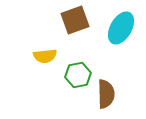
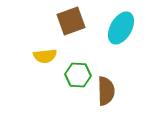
brown square: moved 4 px left, 1 px down
green hexagon: rotated 15 degrees clockwise
brown semicircle: moved 3 px up
